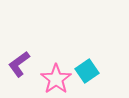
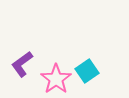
purple L-shape: moved 3 px right
